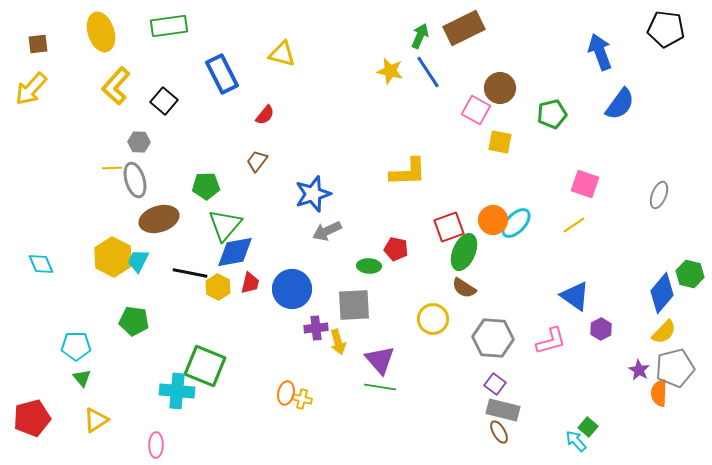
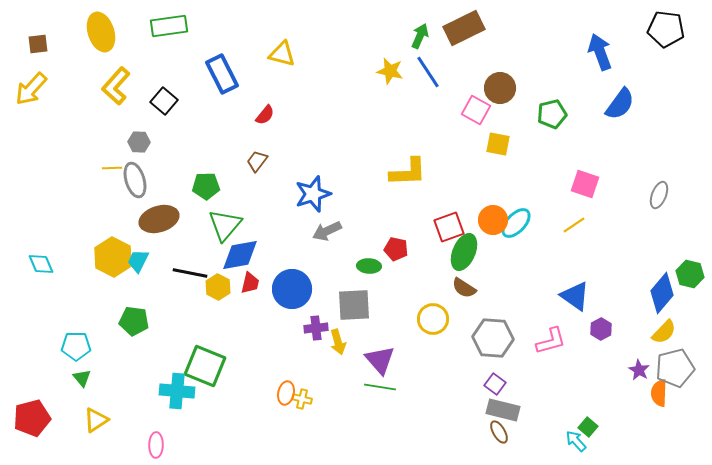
yellow square at (500, 142): moved 2 px left, 2 px down
blue diamond at (235, 252): moved 5 px right, 3 px down
